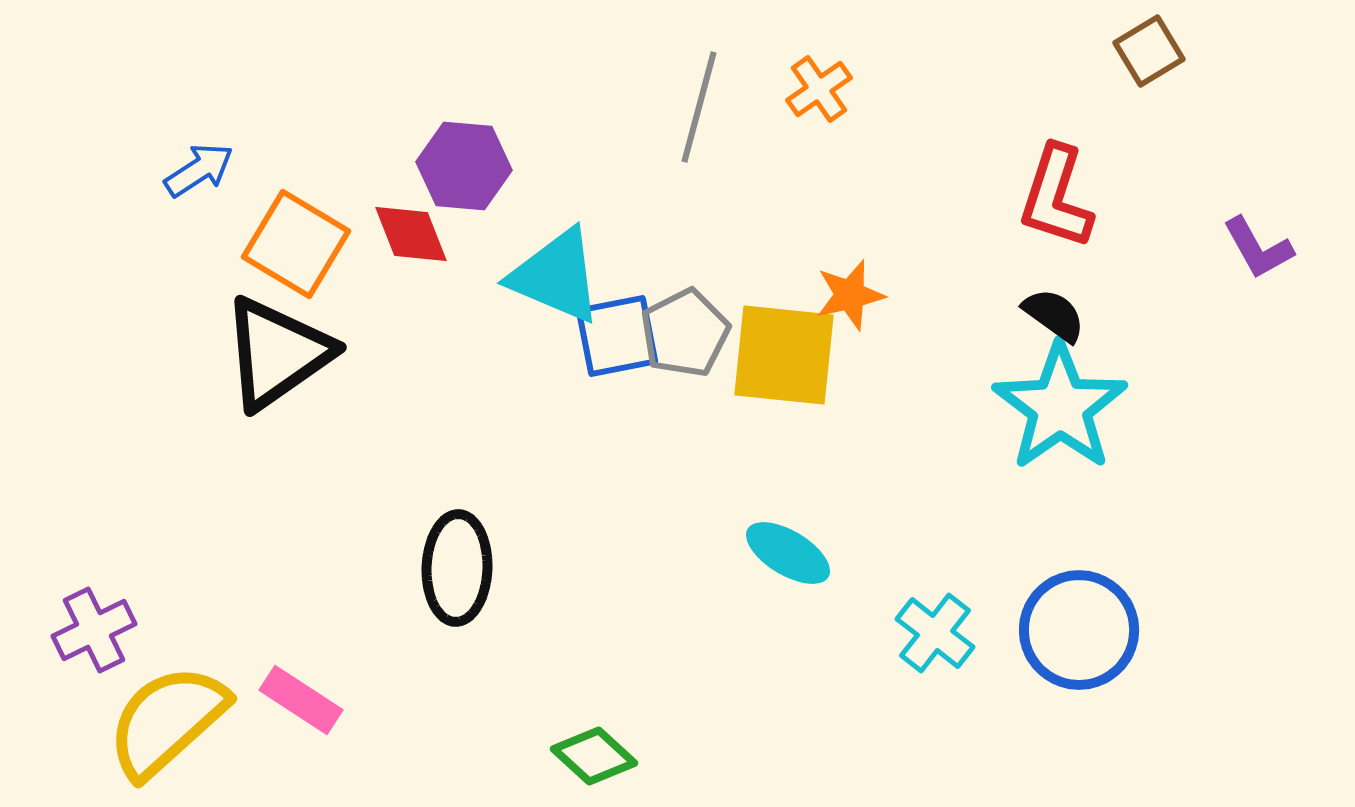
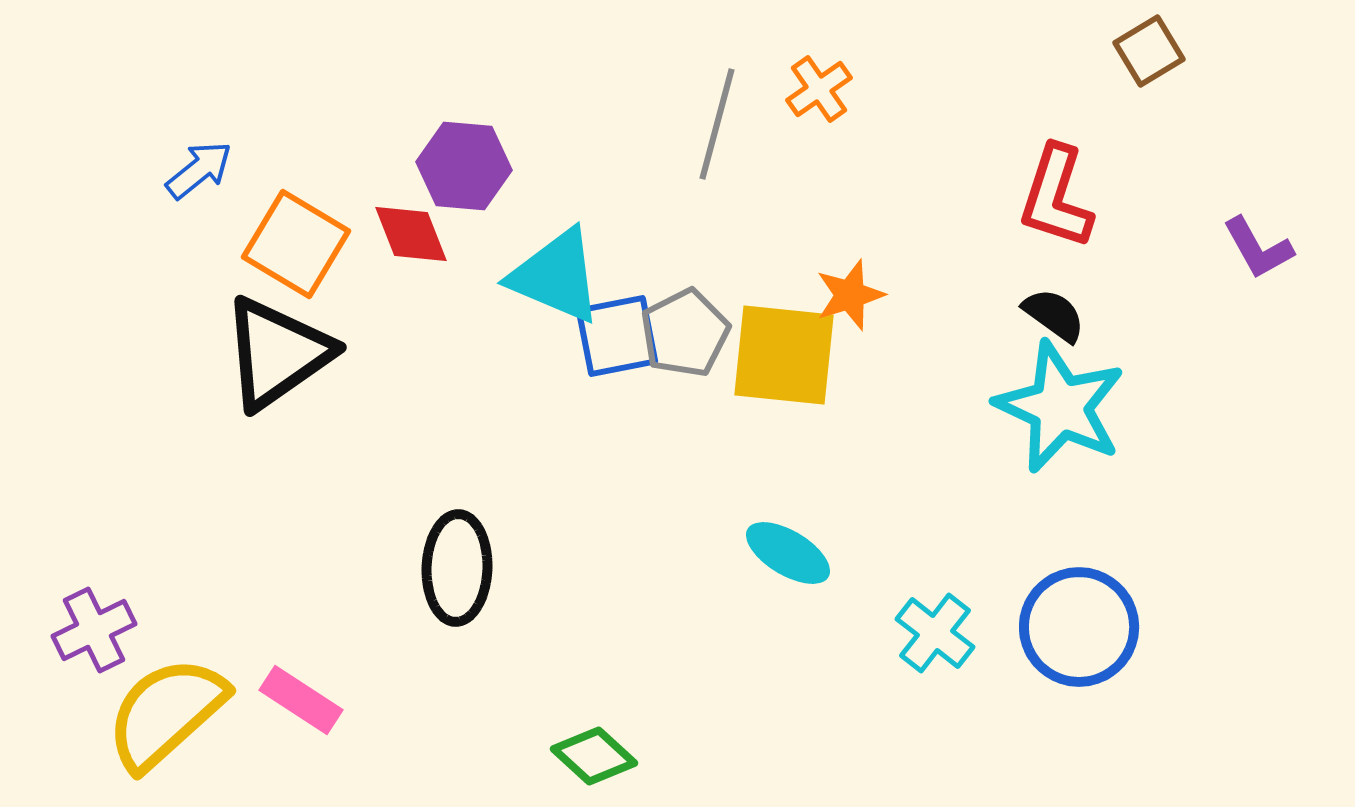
gray line: moved 18 px right, 17 px down
blue arrow: rotated 6 degrees counterclockwise
orange star: rotated 4 degrees counterclockwise
cyan star: rotated 12 degrees counterclockwise
blue circle: moved 3 px up
yellow semicircle: moved 1 px left, 8 px up
